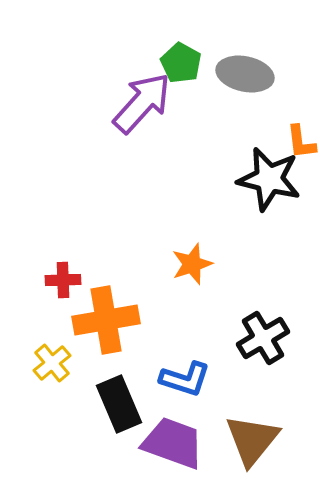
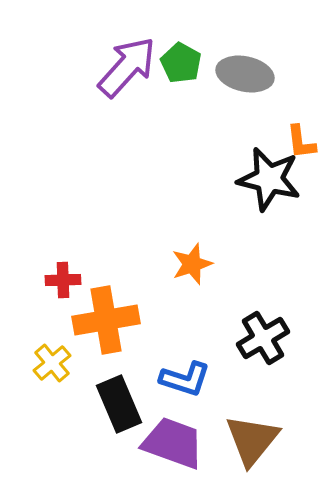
purple arrow: moved 15 px left, 36 px up
